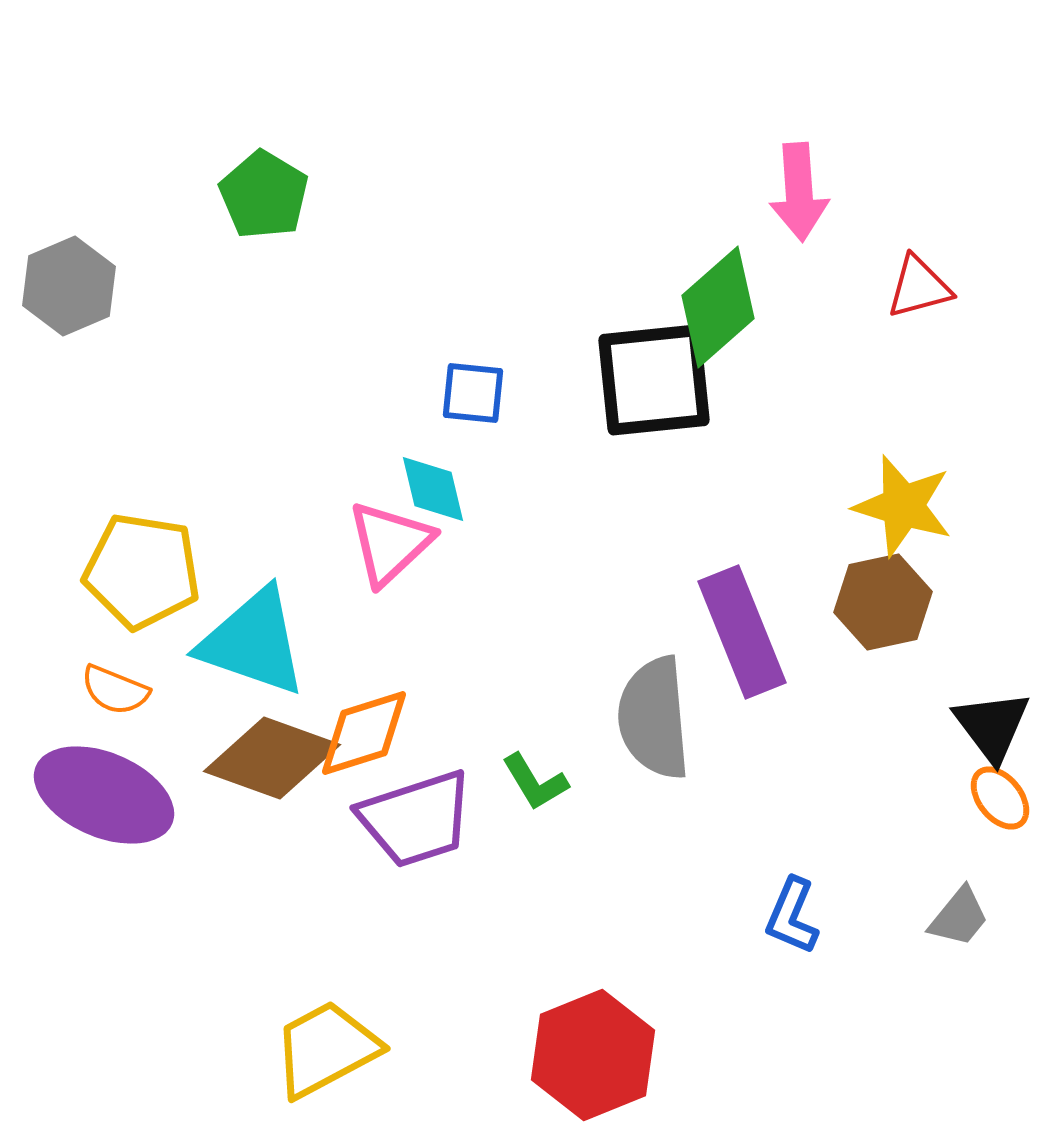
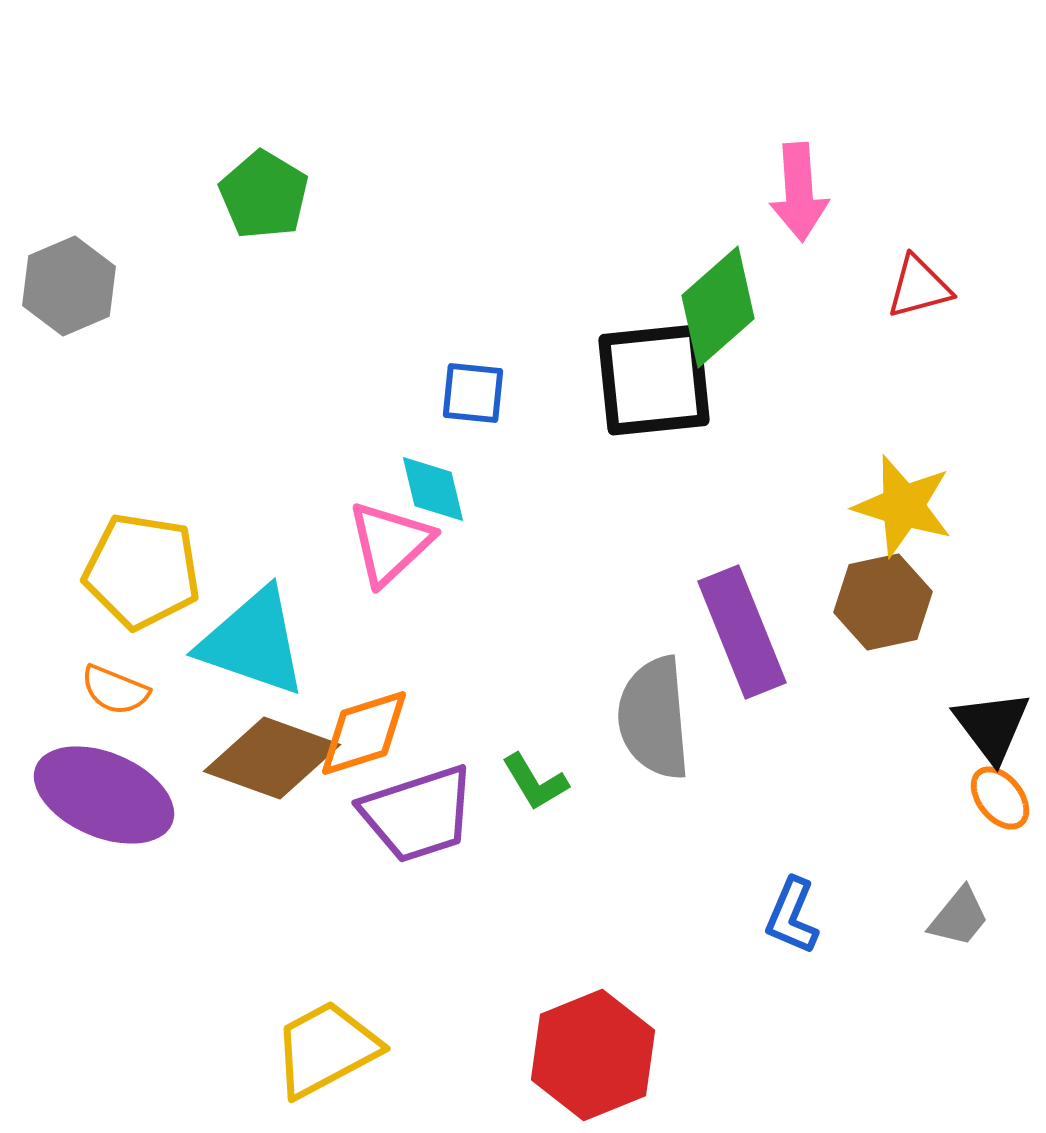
purple trapezoid: moved 2 px right, 5 px up
